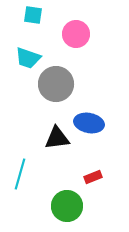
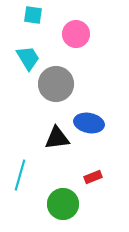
cyan trapezoid: rotated 140 degrees counterclockwise
cyan line: moved 1 px down
green circle: moved 4 px left, 2 px up
